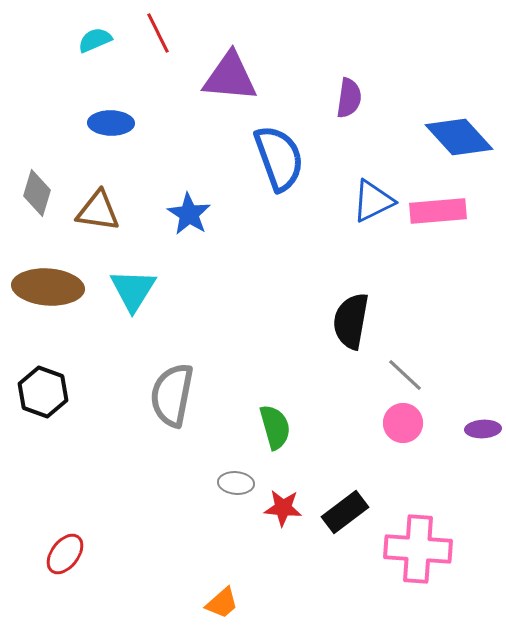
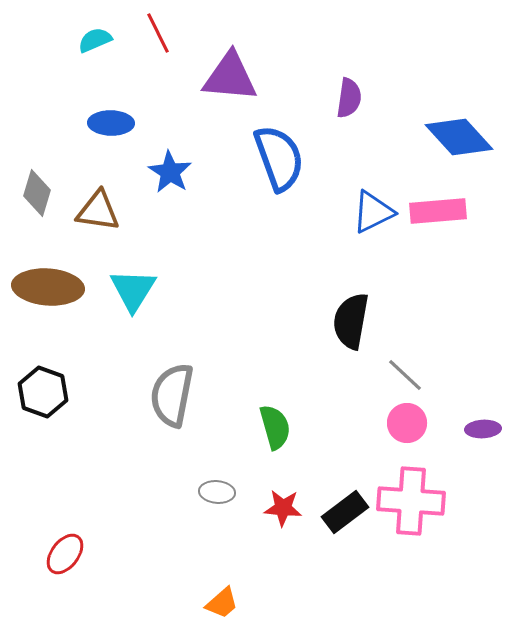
blue triangle: moved 11 px down
blue star: moved 19 px left, 42 px up
pink circle: moved 4 px right
gray ellipse: moved 19 px left, 9 px down
pink cross: moved 7 px left, 48 px up
